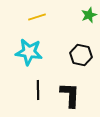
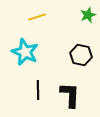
green star: moved 1 px left
cyan star: moved 4 px left; rotated 16 degrees clockwise
